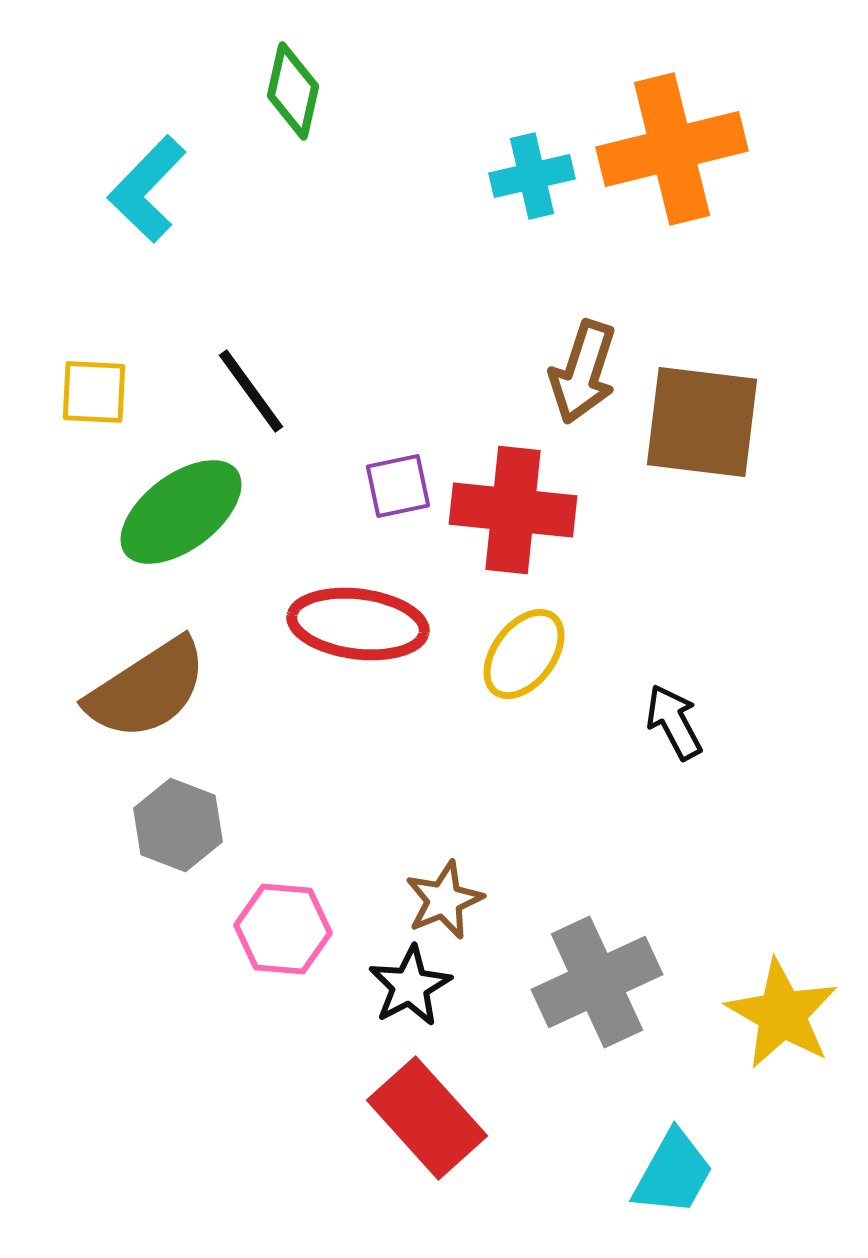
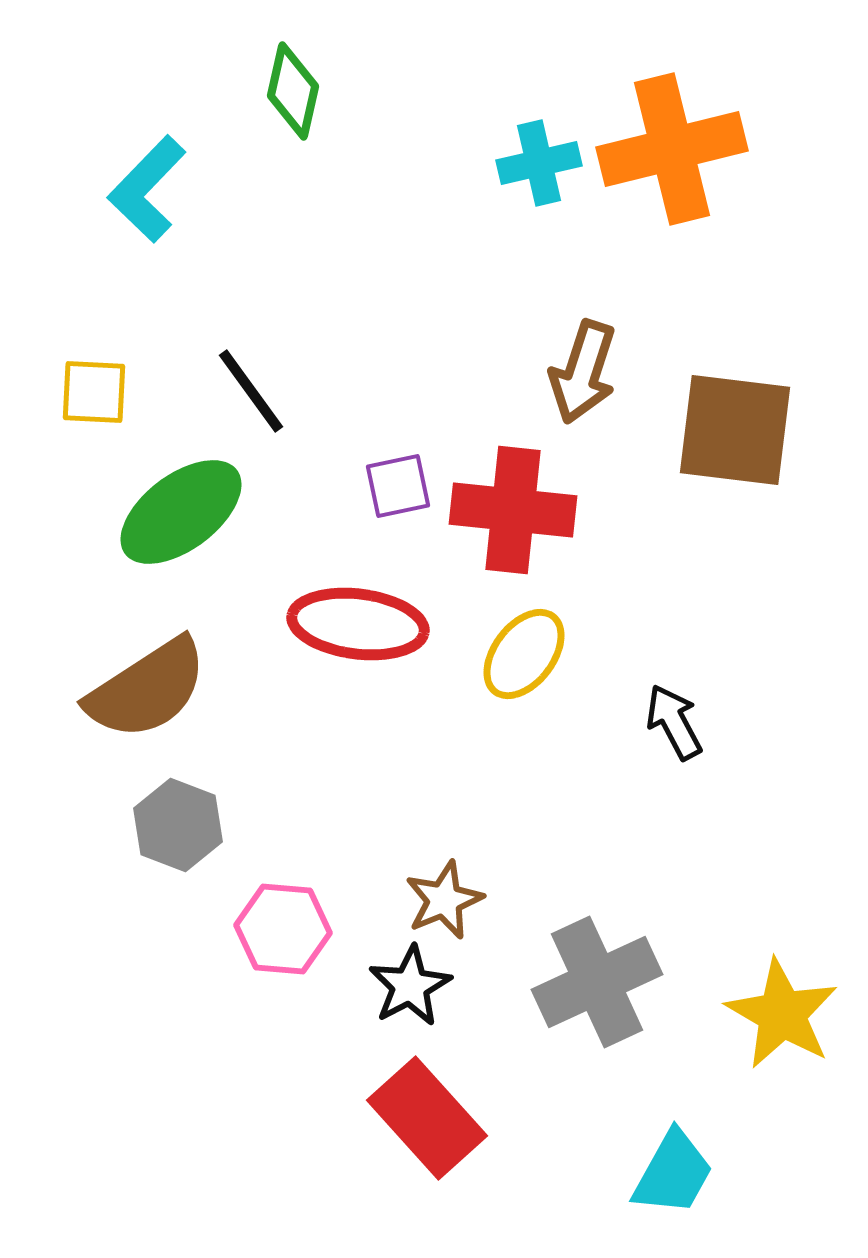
cyan cross: moved 7 px right, 13 px up
brown square: moved 33 px right, 8 px down
